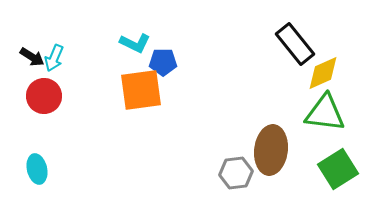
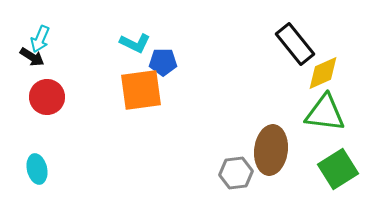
cyan arrow: moved 14 px left, 19 px up
red circle: moved 3 px right, 1 px down
